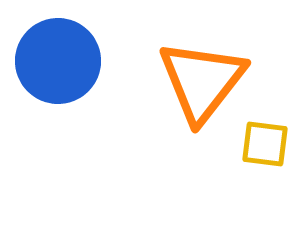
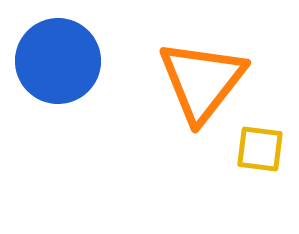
yellow square: moved 5 px left, 5 px down
